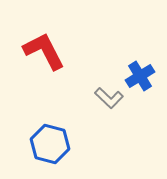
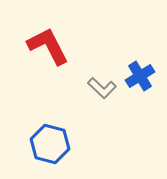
red L-shape: moved 4 px right, 5 px up
gray L-shape: moved 7 px left, 10 px up
